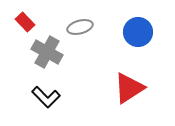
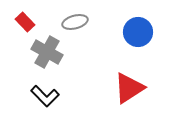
gray ellipse: moved 5 px left, 5 px up
black L-shape: moved 1 px left, 1 px up
